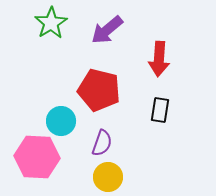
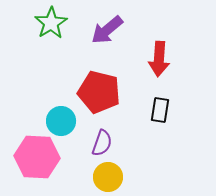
red pentagon: moved 2 px down
